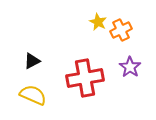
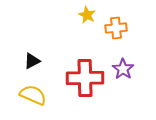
yellow star: moved 11 px left, 7 px up
orange cross: moved 5 px left, 2 px up; rotated 20 degrees clockwise
purple star: moved 7 px left, 2 px down
red cross: rotated 9 degrees clockwise
